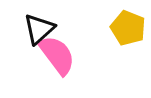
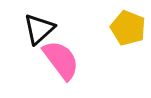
pink semicircle: moved 4 px right, 5 px down
